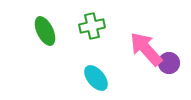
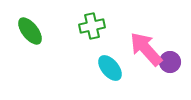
green ellipse: moved 15 px left; rotated 12 degrees counterclockwise
purple circle: moved 1 px right, 1 px up
cyan ellipse: moved 14 px right, 10 px up
